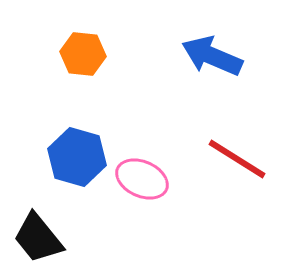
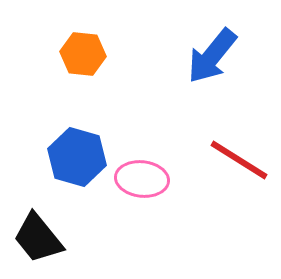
blue arrow: rotated 74 degrees counterclockwise
red line: moved 2 px right, 1 px down
pink ellipse: rotated 18 degrees counterclockwise
